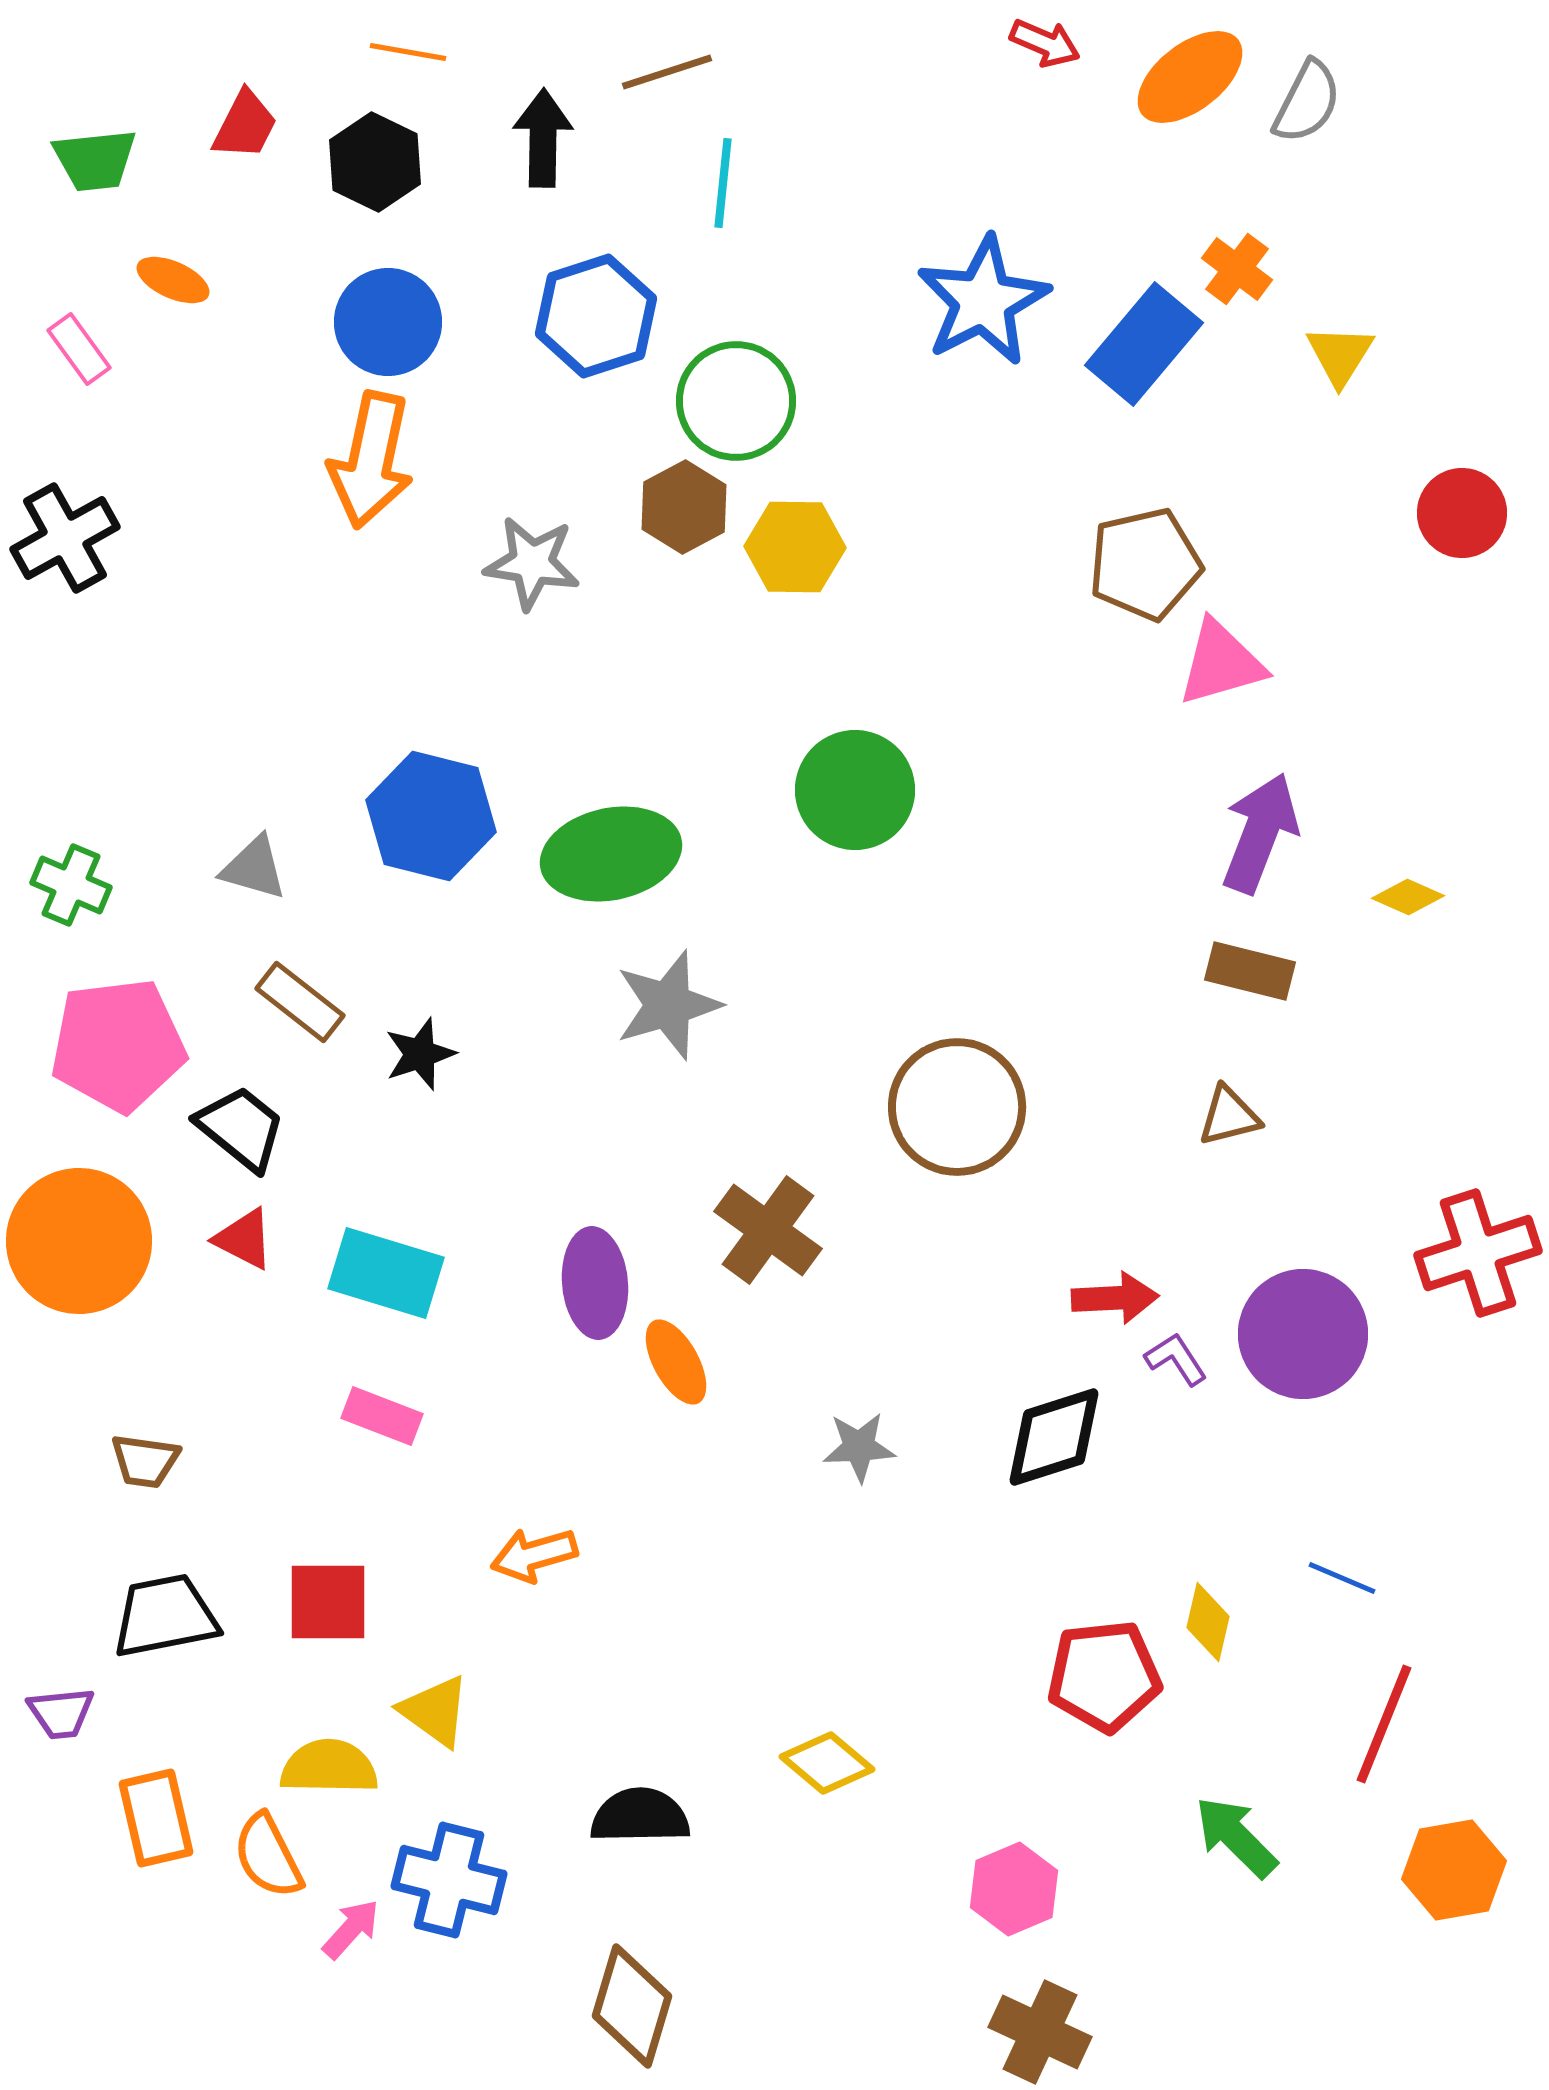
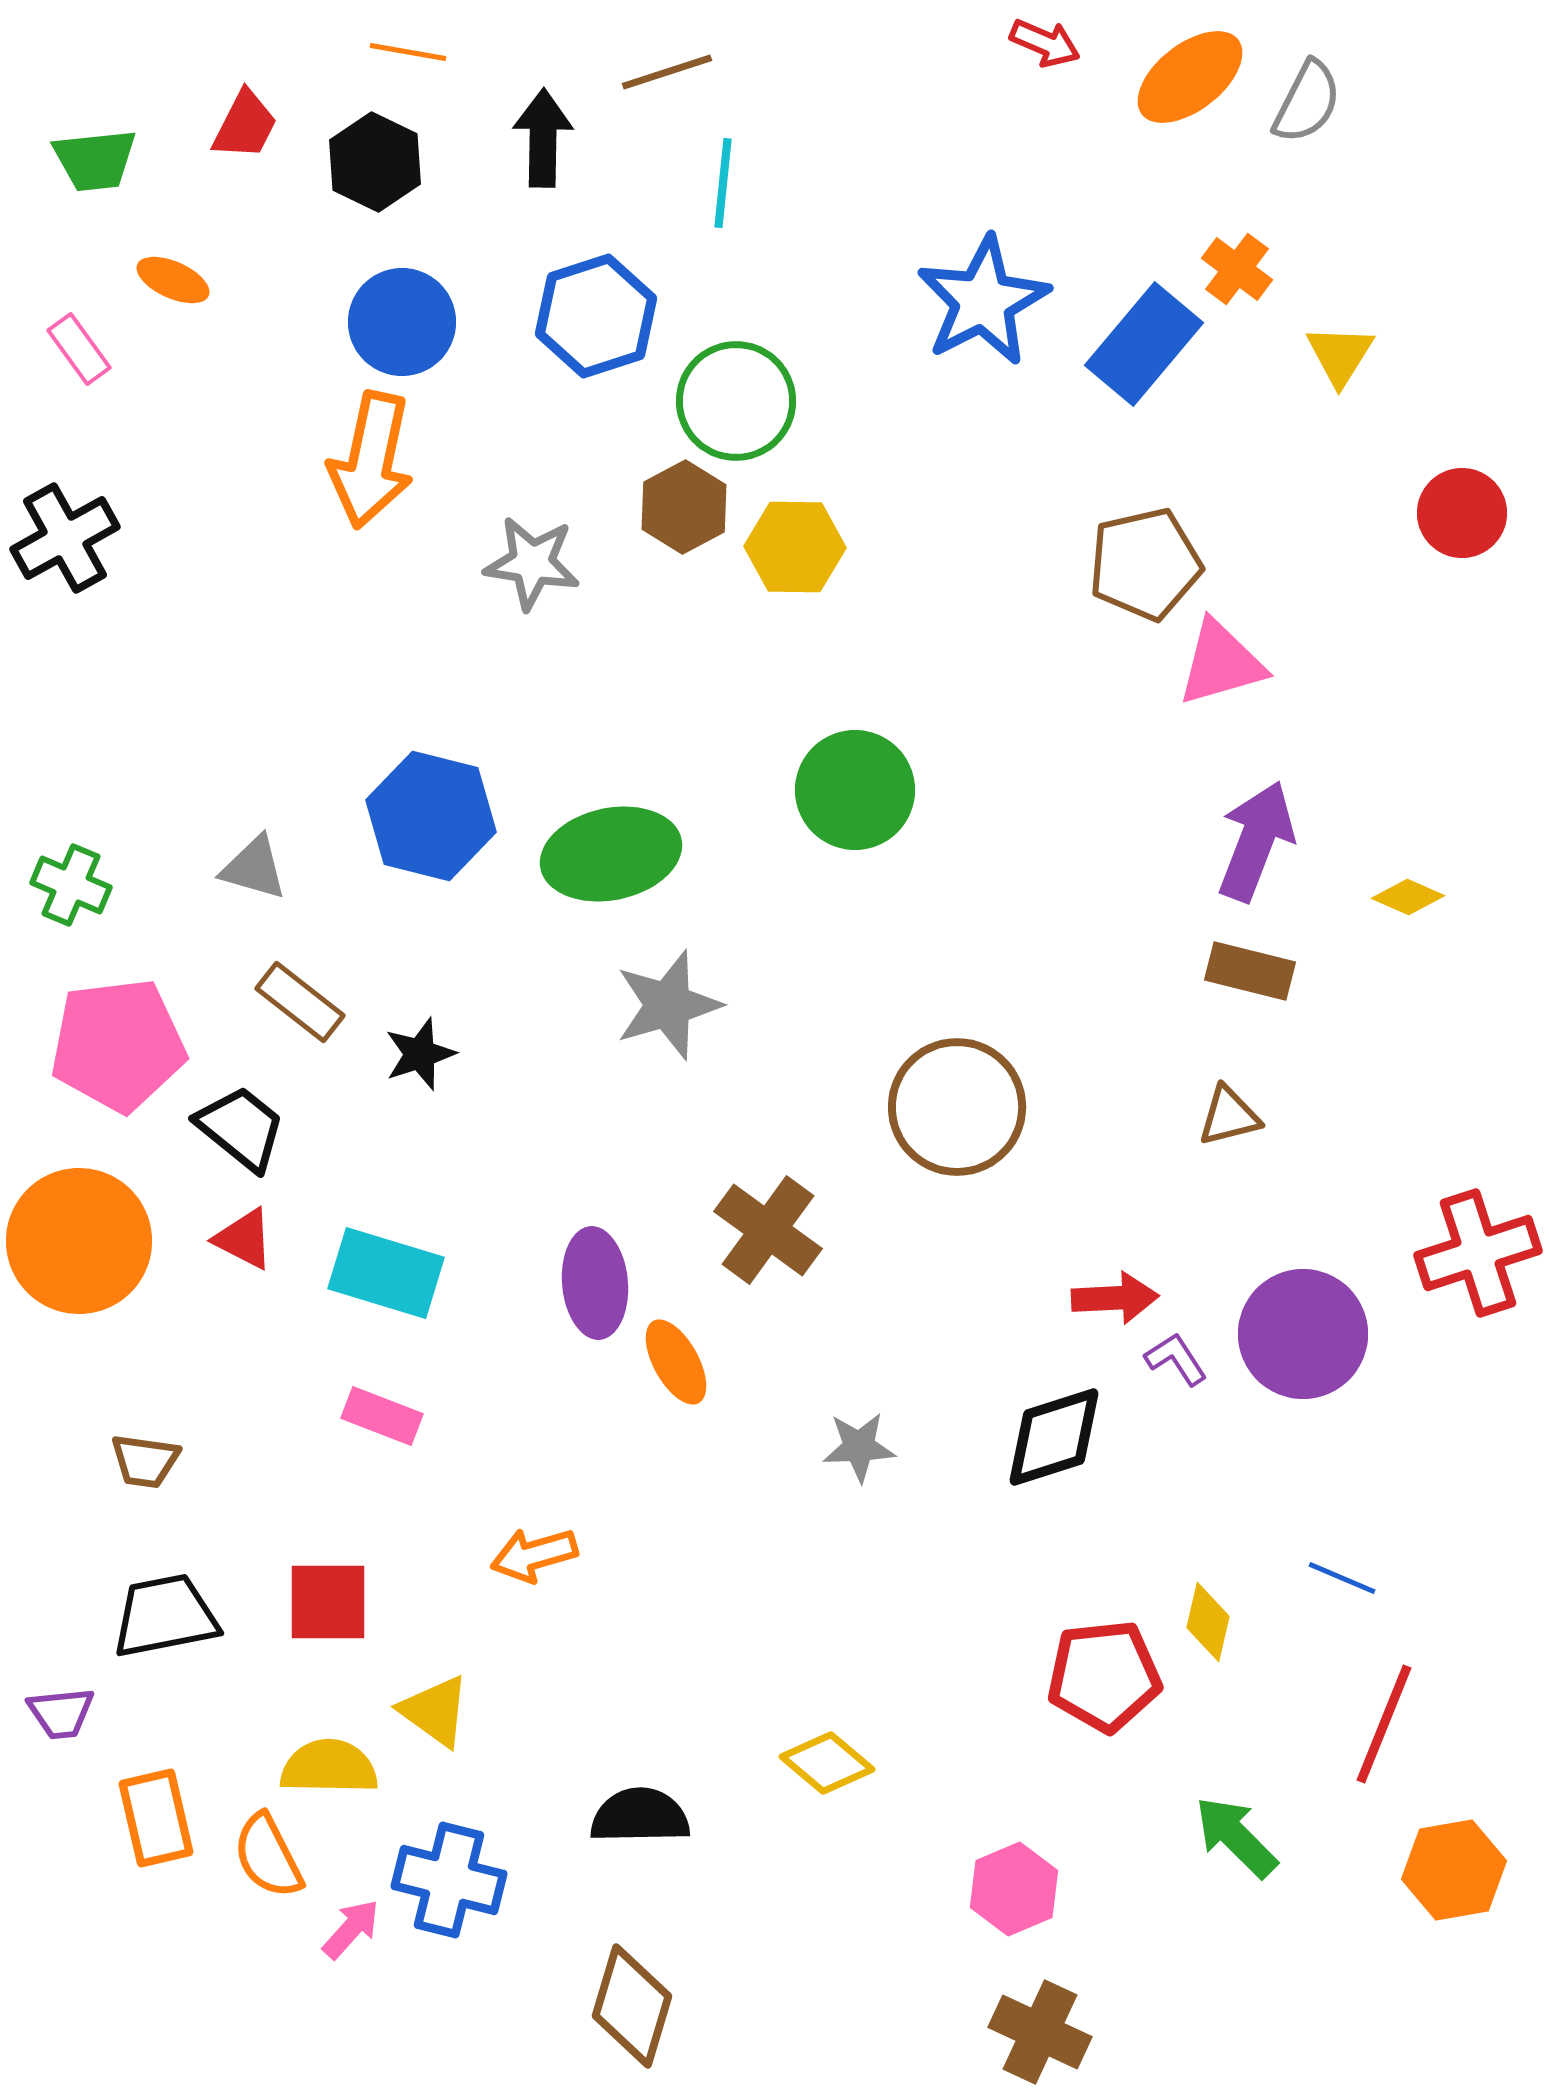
blue circle at (388, 322): moved 14 px right
purple arrow at (1260, 833): moved 4 px left, 8 px down
